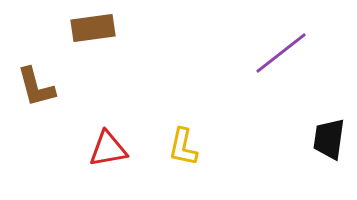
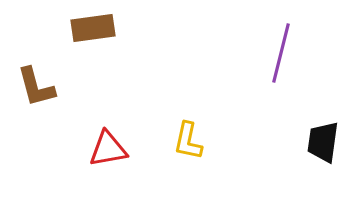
purple line: rotated 38 degrees counterclockwise
black trapezoid: moved 6 px left, 3 px down
yellow L-shape: moved 5 px right, 6 px up
